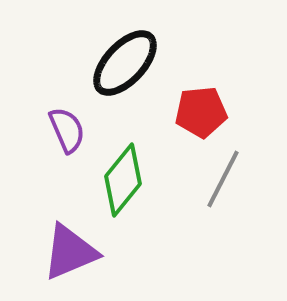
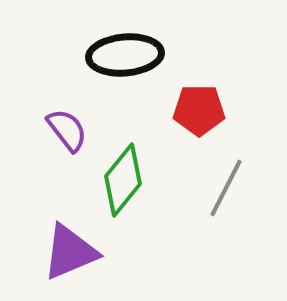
black ellipse: moved 8 px up; rotated 42 degrees clockwise
red pentagon: moved 2 px left, 2 px up; rotated 6 degrees clockwise
purple semicircle: rotated 15 degrees counterclockwise
gray line: moved 3 px right, 9 px down
